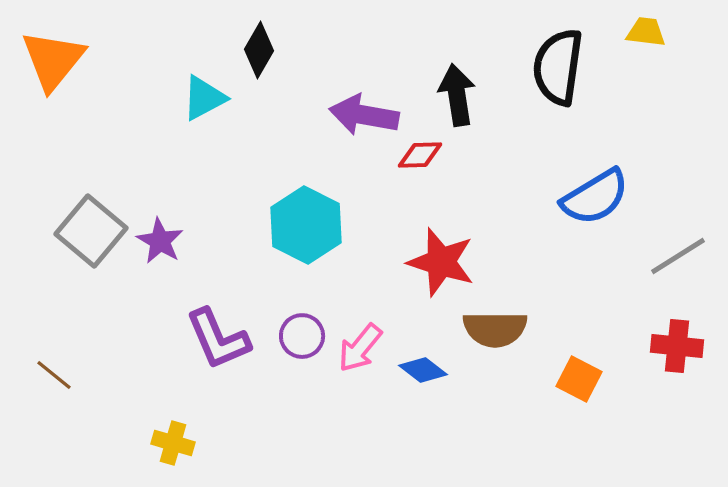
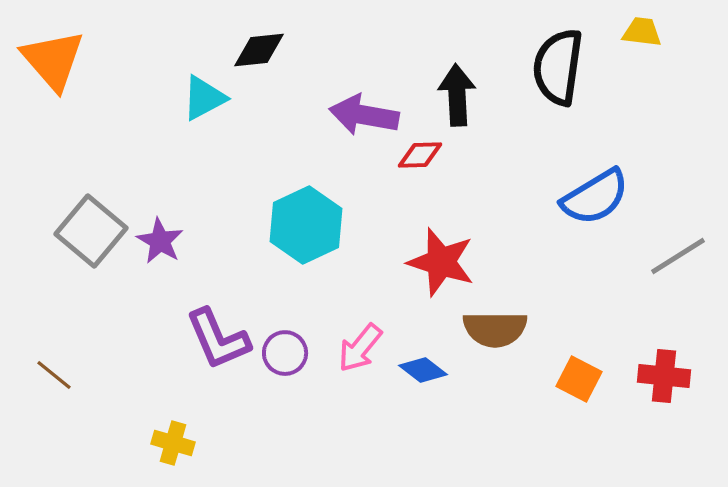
yellow trapezoid: moved 4 px left
black diamond: rotated 54 degrees clockwise
orange triangle: rotated 20 degrees counterclockwise
black arrow: rotated 6 degrees clockwise
cyan hexagon: rotated 8 degrees clockwise
purple circle: moved 17 px left, 17 px down
red cross: moved 13 px left, 30 px down
